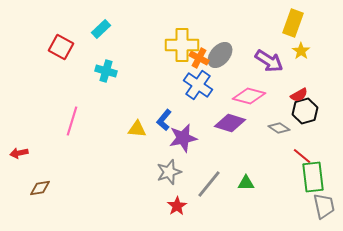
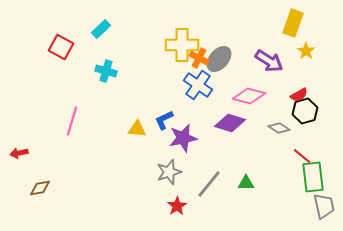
yellow star: moved 5 px right
gray ellipse: moved 1 px left, 4 px down
blue L-shape: rotated 25 degrees clockwise
